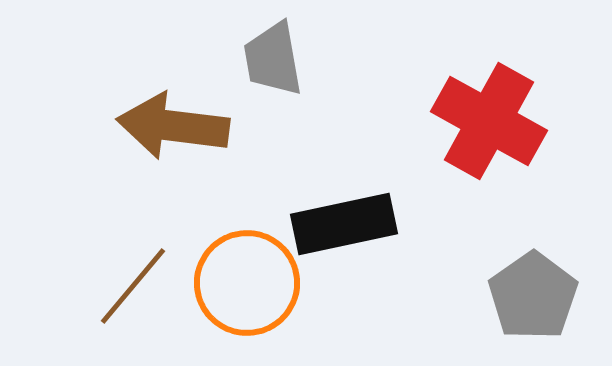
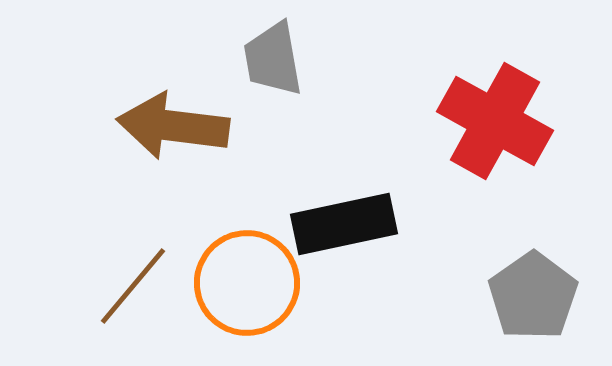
red cross: moved 6 px right
